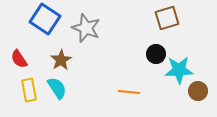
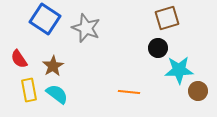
black circle: moved 2 px right, 6 px up
brown star: moved 8 px left, 6 px down
cyan semicircle: moved 6 px down; rotated 20 degrees counterclockwise
